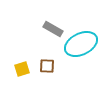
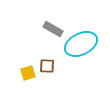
yellow square: moved 6 px right, 4 px down
